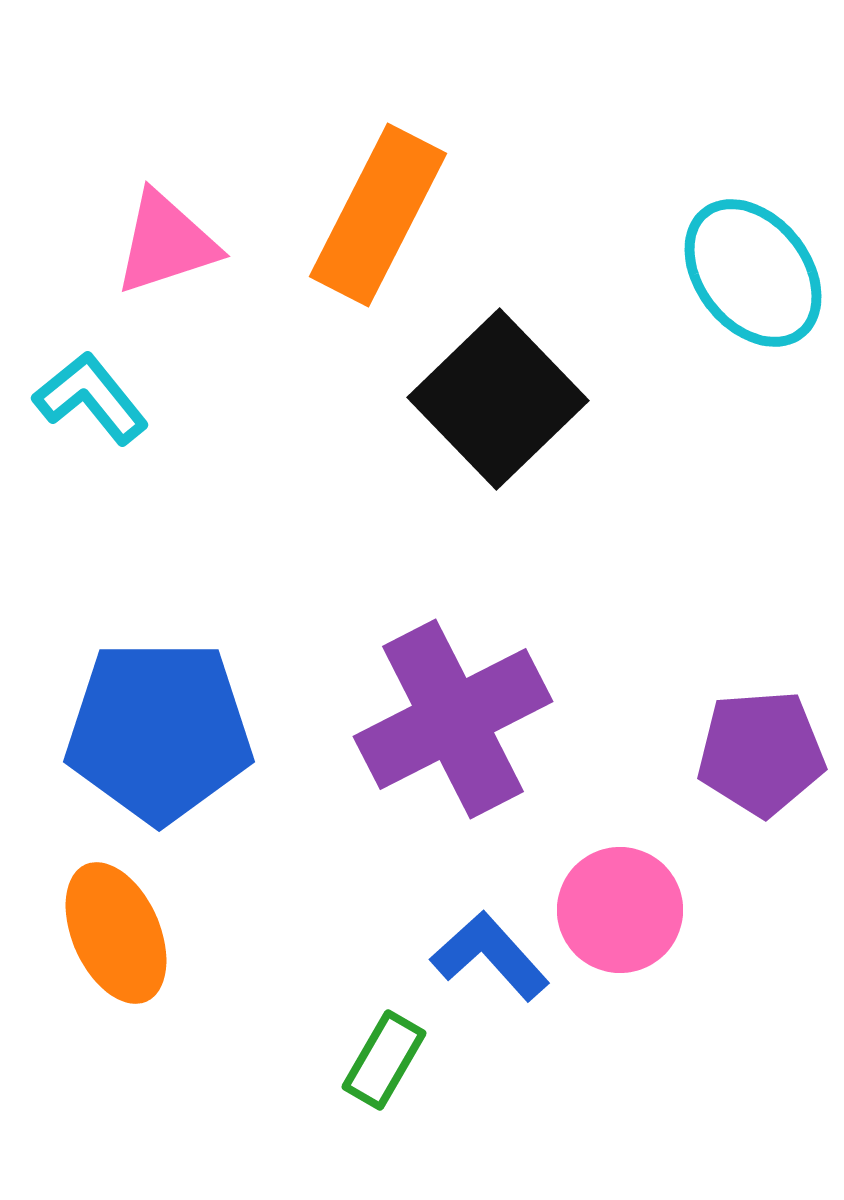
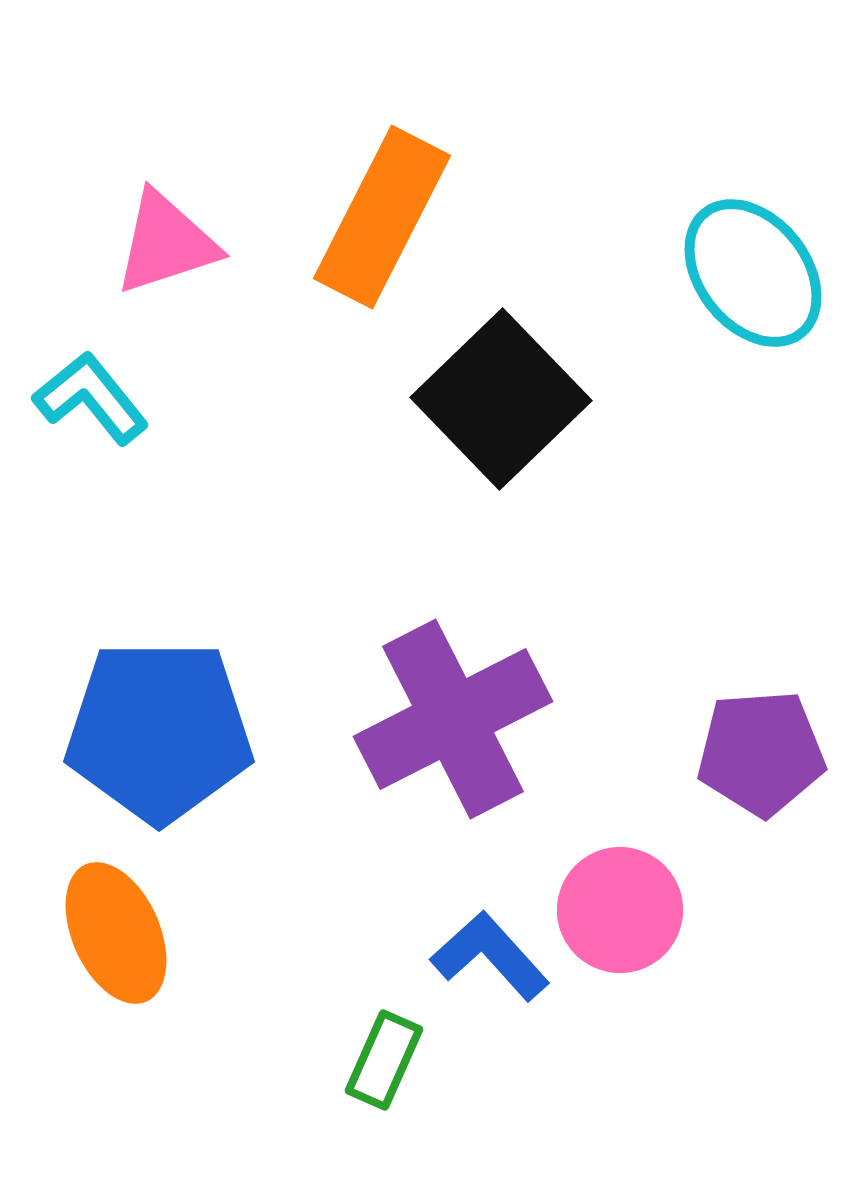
orange rectangle: moved 4 px right, 2 px down
black square: moved 3 px right
green rectangle: rotated 6 degrees counterclockwise
